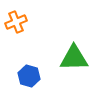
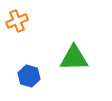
orange cross: moved 1 px right, 1 px up
